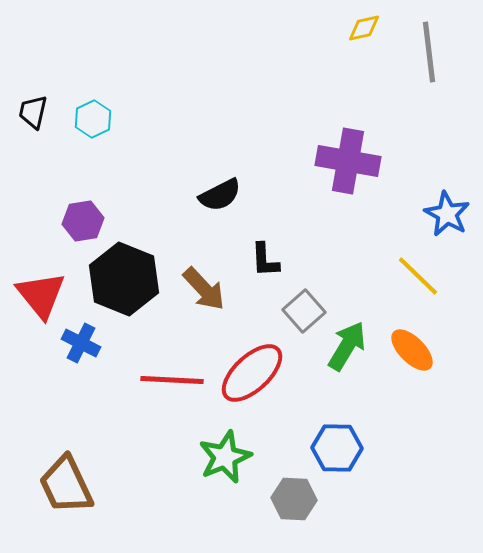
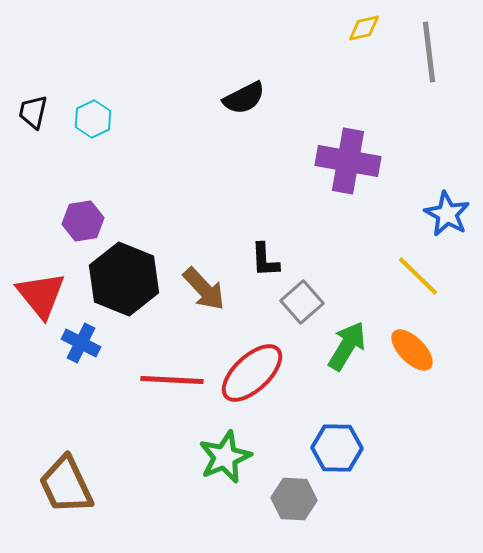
black semicircle: moved 24 px right, 97 px up
gray square: moved 2 px left, 9 px up
